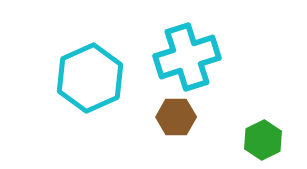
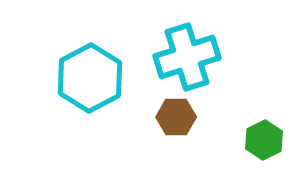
cyan hexagon: rotated 4 degrees counterclockwise
green hexagon: moved 1 px right
